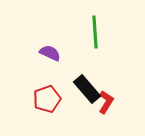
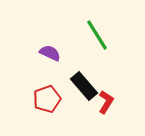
green line: moved 2 px right, 3 px down; rotated 28 degrees counterclockwise
black rectangle: moved 3 px left, 3 px up
